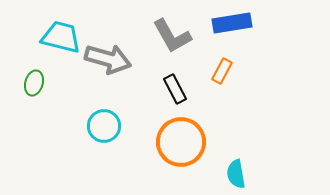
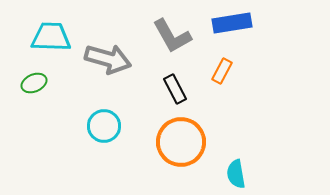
cyan trapezoid: moved 10 px left; rotated 12 degrees counterclockwise
green ellipse: rotated 50 degrees clockwise
